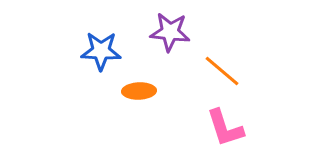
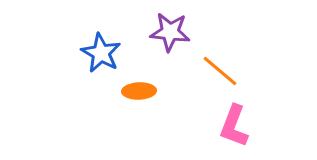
blue star: moved 2 px down; rotated 27 degrees clockwise
orange line: moved 2 px left
pink L-shape: moved 9 px right, 2 px up; rotated 39 degrees clockwise
